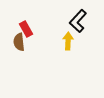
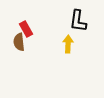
black L-shape: rotated 35 degrees counterclockwise
yellow arrow: moved 3 px down
